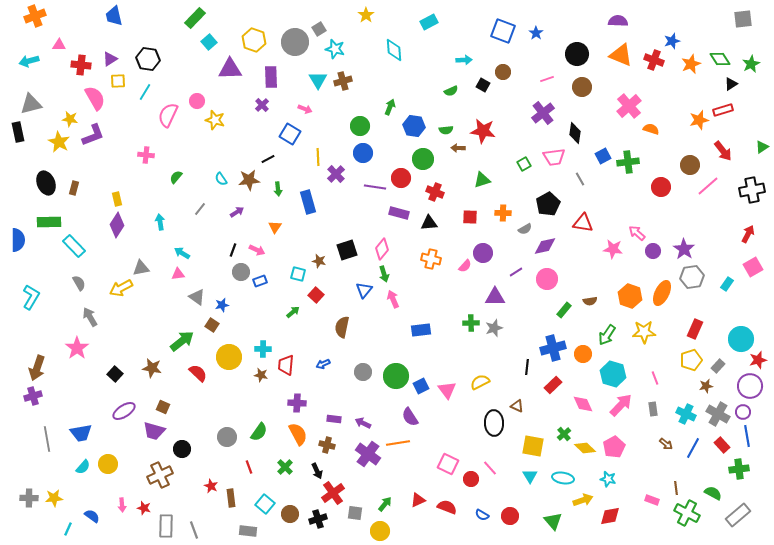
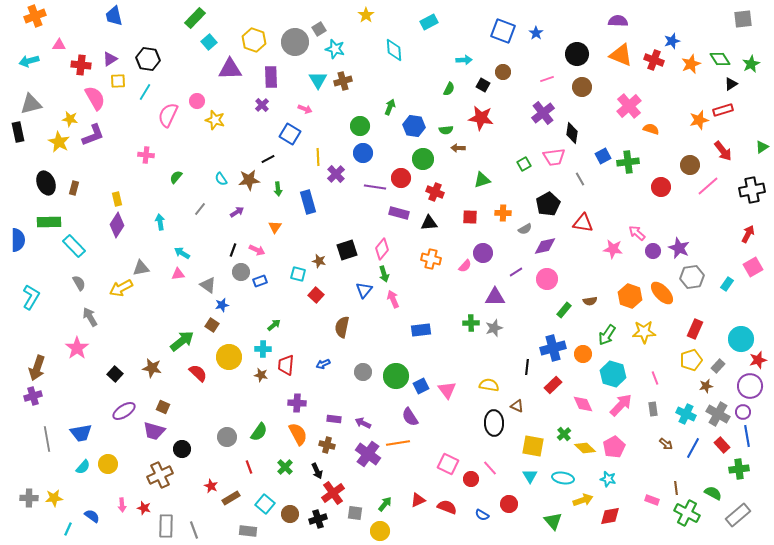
green semicircle at (451, 91): moved 2 px left, 2 px up; rotated 40 degrees counterclockwise
red star at (483, 131): moved 2 px left, 13 px up
black diamond at (575, 133): moved 3 px left
purple star at (684, 249): moved 5 px left, 1 px up; rotated 10 degrees counterclockwise
orange ellipse at (662, 293): rotated 70 degrees counterclockwise
gray triangle at (197, 297): moved 11 px right, 12 px up
green arrow at (293, 312): moved 19 px left, 13 px down
yellow semicircle at (480, 382): moved 9 px right, 3 px down; rotated 36 degrees clockwise
brown rectangle at (231, 498): rotated 66 degrees clockwise
red circle at (510, 516): moved 1 px left, 12 px up
